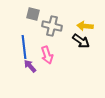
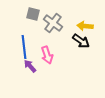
gray cross: moved 1 px right, 3 px up; rotated 24 degrees clockwise
